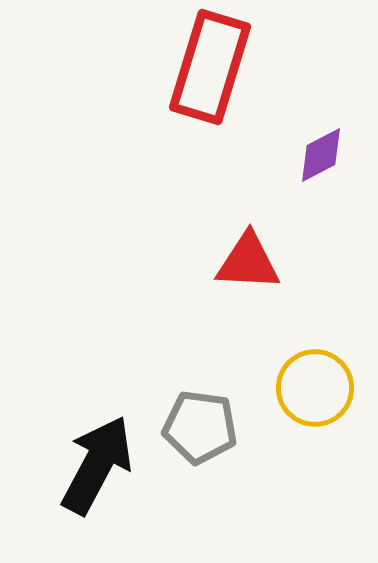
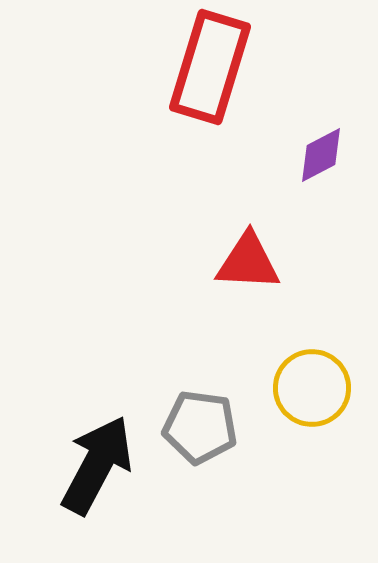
yellow circle: moved 3 px left
